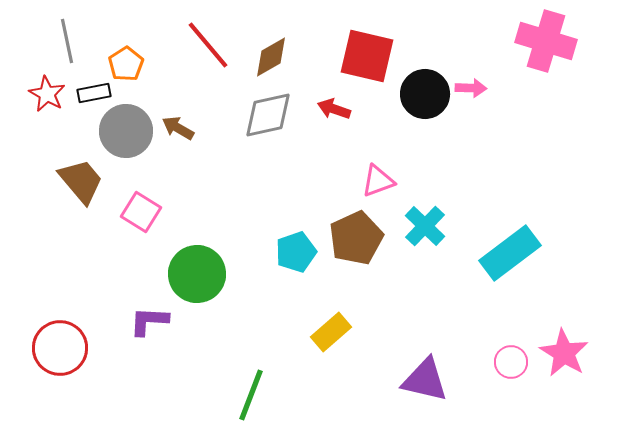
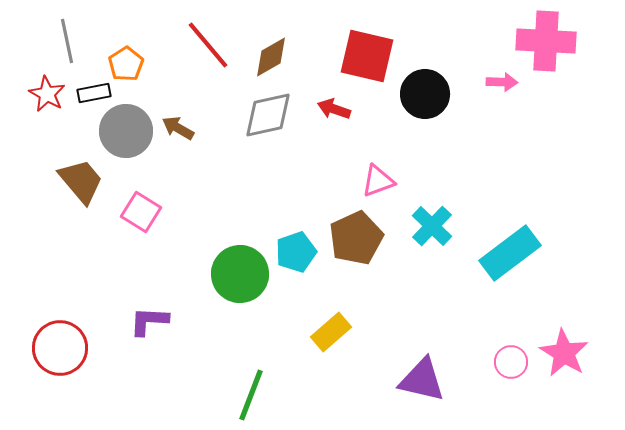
pink cross: rotated 14 degrees counterclockwise
pink arrow: moved 31 px right, 6 px up
cyan cross: moved 7 px right
green circle: moved 43 px right
purple triangle: moved 3 px left
